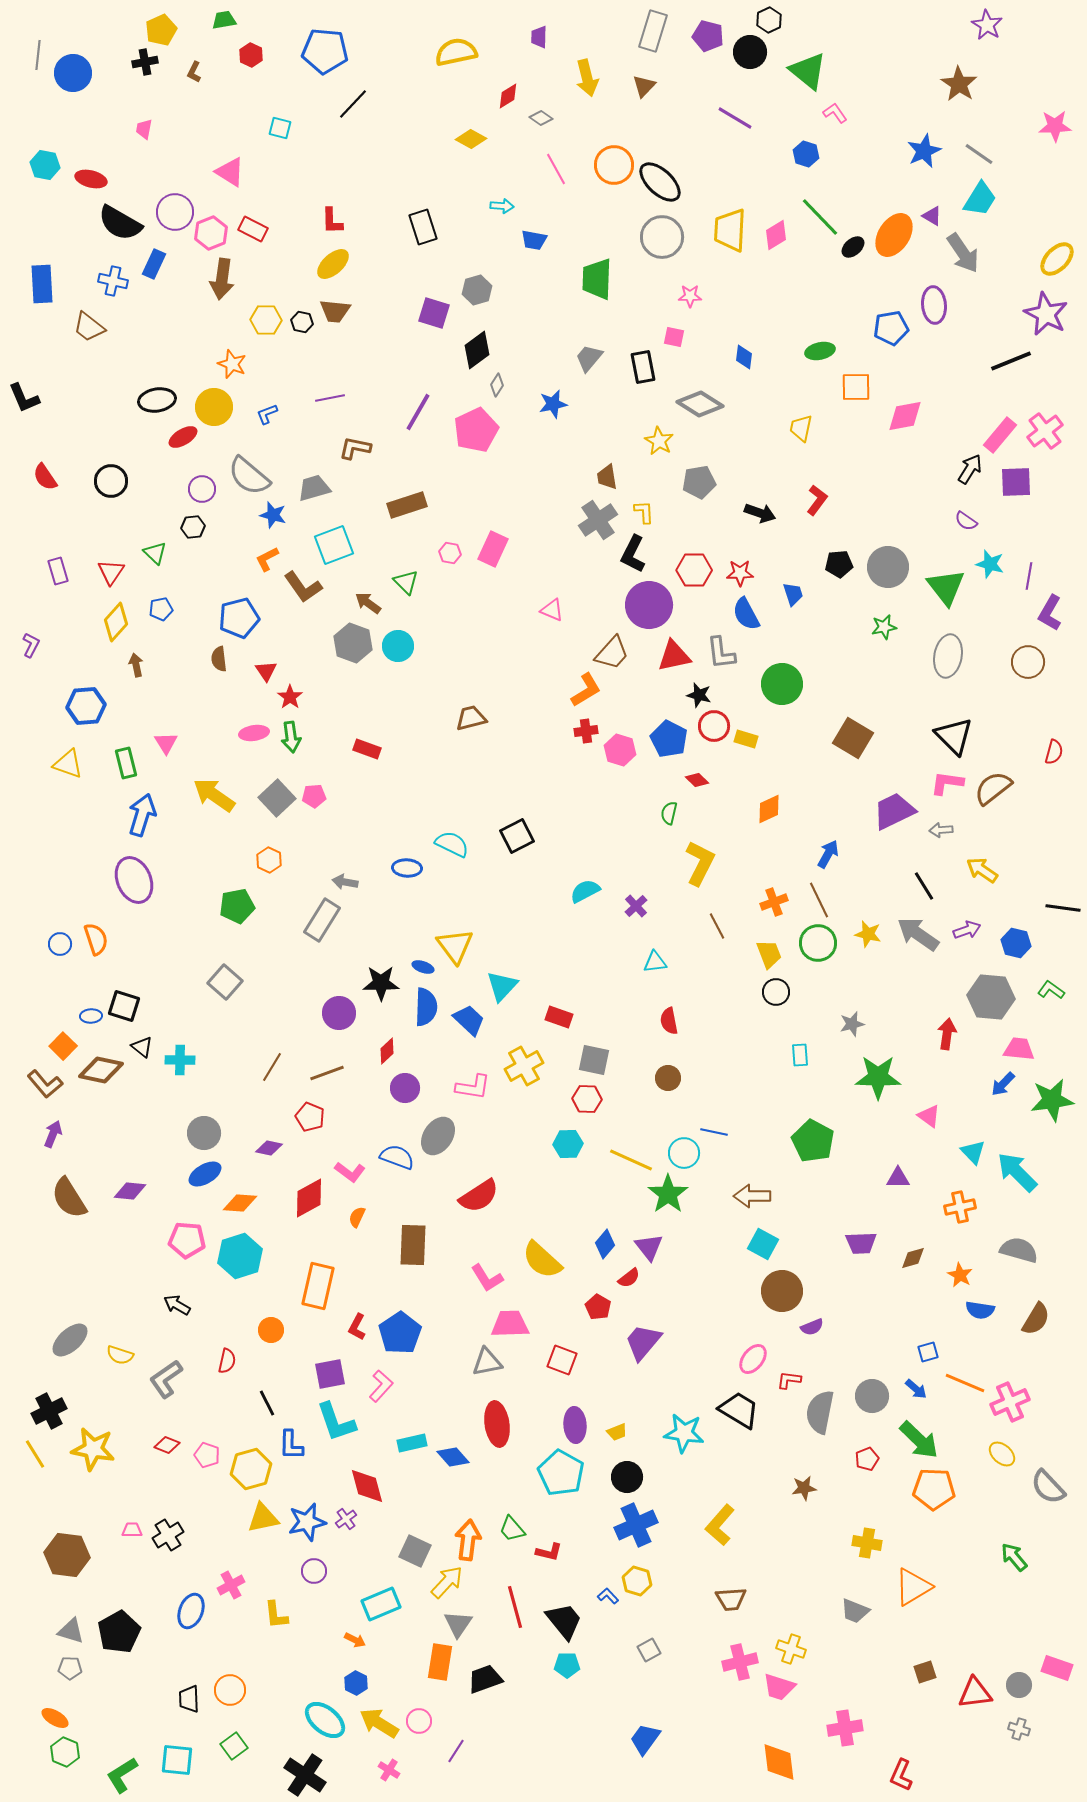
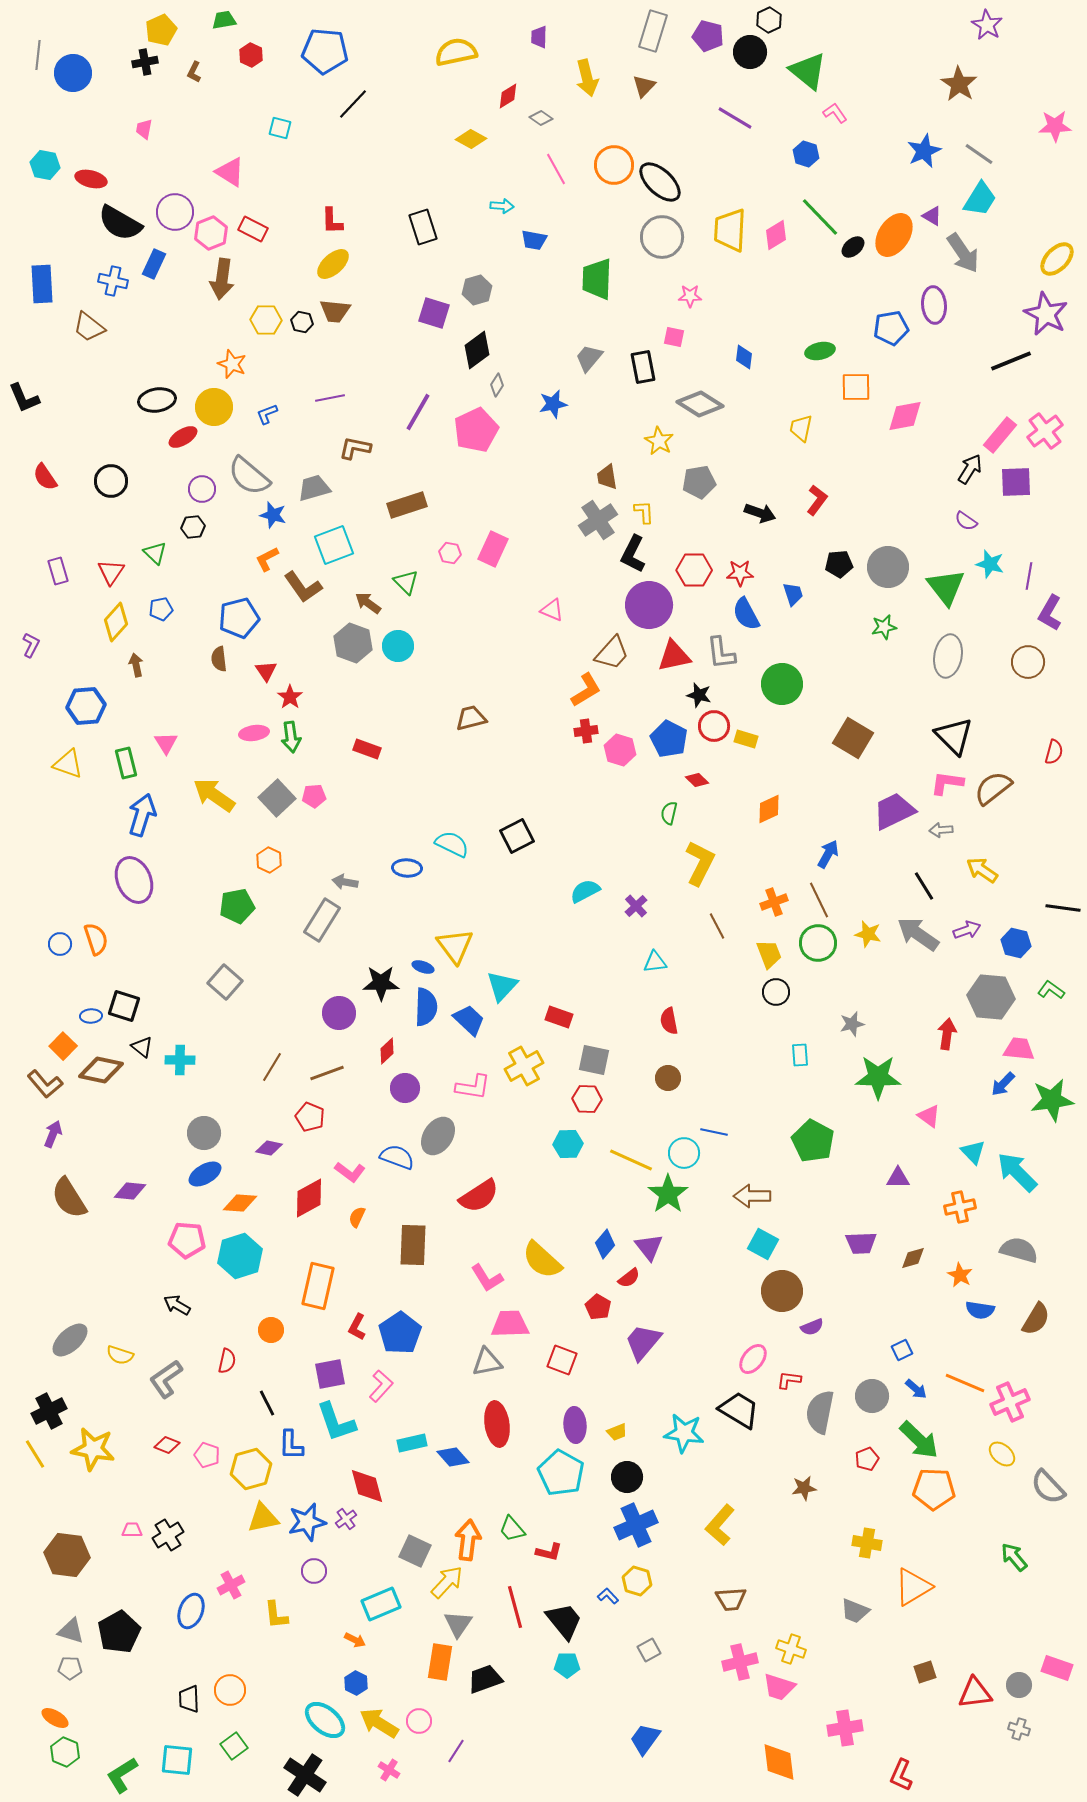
blue square at (928, 1352): moved 26 px left, 2 px up; rotated 10 degrees counterclockwise
